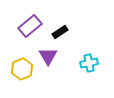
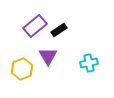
purple rectangle: moved 5 px right
black rectangle: moved 1 px left, 2 px up
